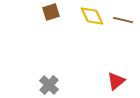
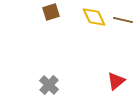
yellow diamond: moved 2 px right, 1 px down
